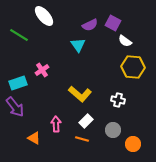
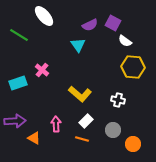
pink cross: rotated 16 degrees counterclockwise
purple arrow: moved 14 px down; rotated 55 degrees counterclockwise
